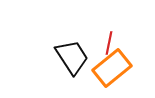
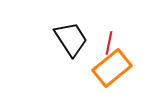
black trapezoid: moved 1 px left, 18 px up
